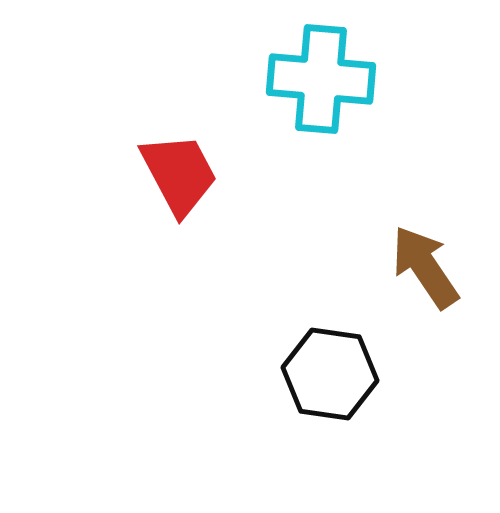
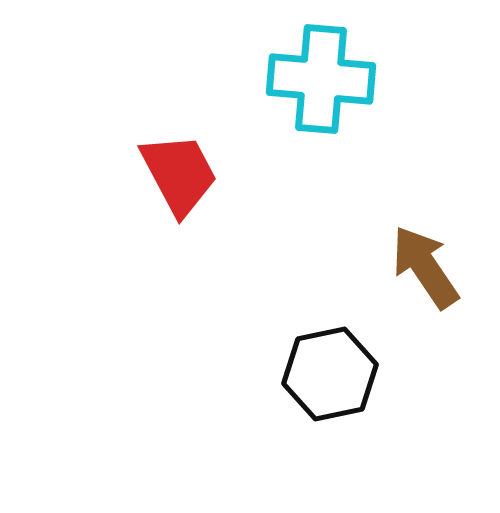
black hexagon: rotated 20 degrees counterclockwise
